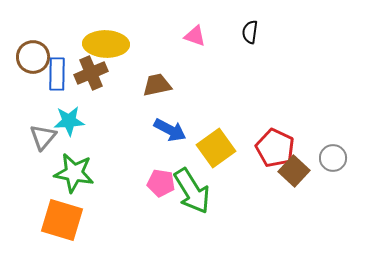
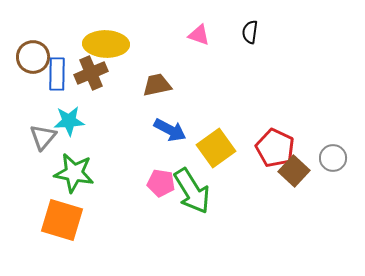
pink triangle: moved 4 px right, 1 px up
